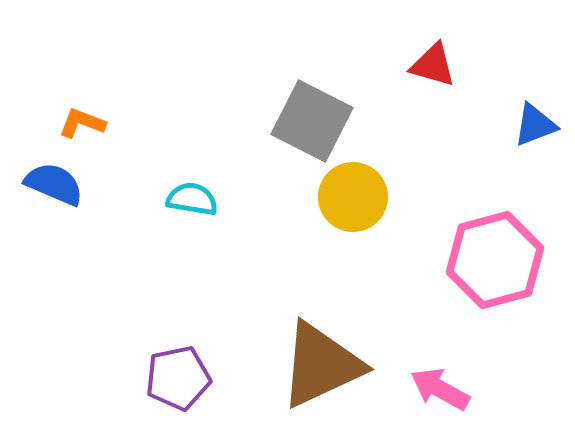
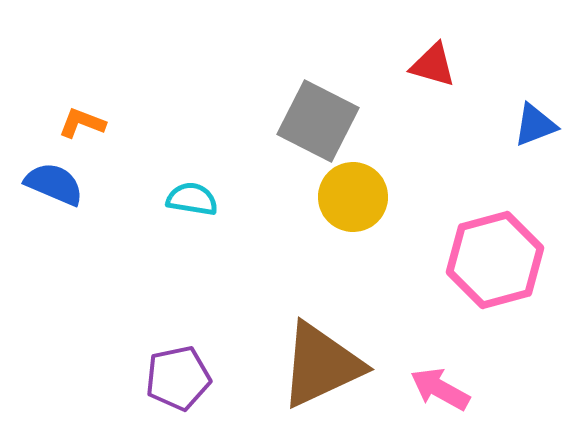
gray square: moved 6 px right
